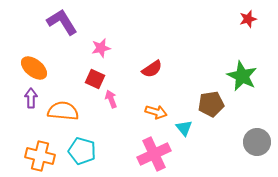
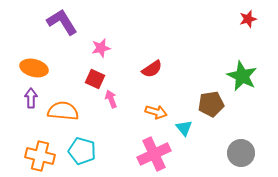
orange ellipse: rotated 24 degrees counterclockwise
gray circle: moved 16 px left, 11 px down
